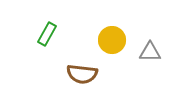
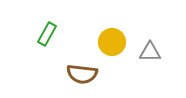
yellow circle: moved 2 px down
